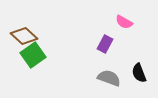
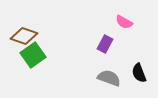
brown diamond: rotated 24 degrees counterclockwise
